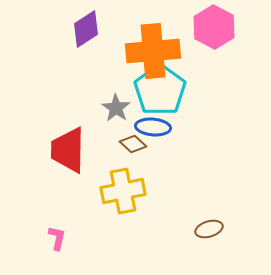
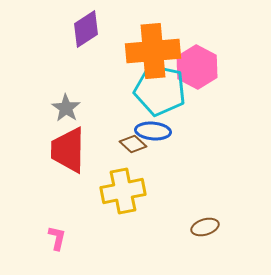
pink hexagon: moved 17 px left, 40 px down
cyan pentagon: rotated 24 degrees counterclockwise
gray star: moved 50 px left
blue ellipse: moved 4 px down
brown ellipse: moved 4 px left, 2 px up
